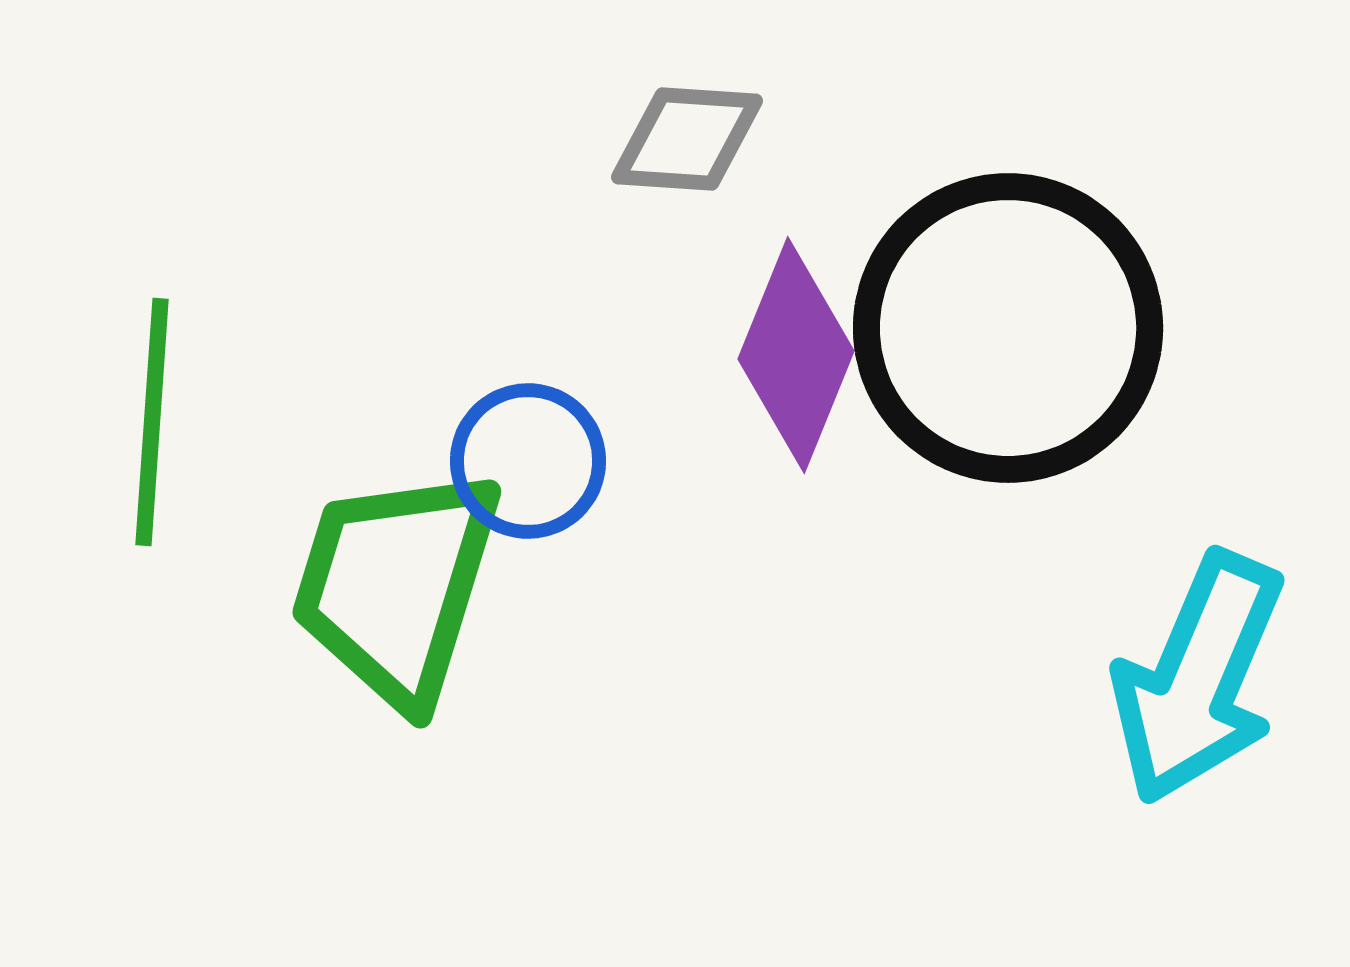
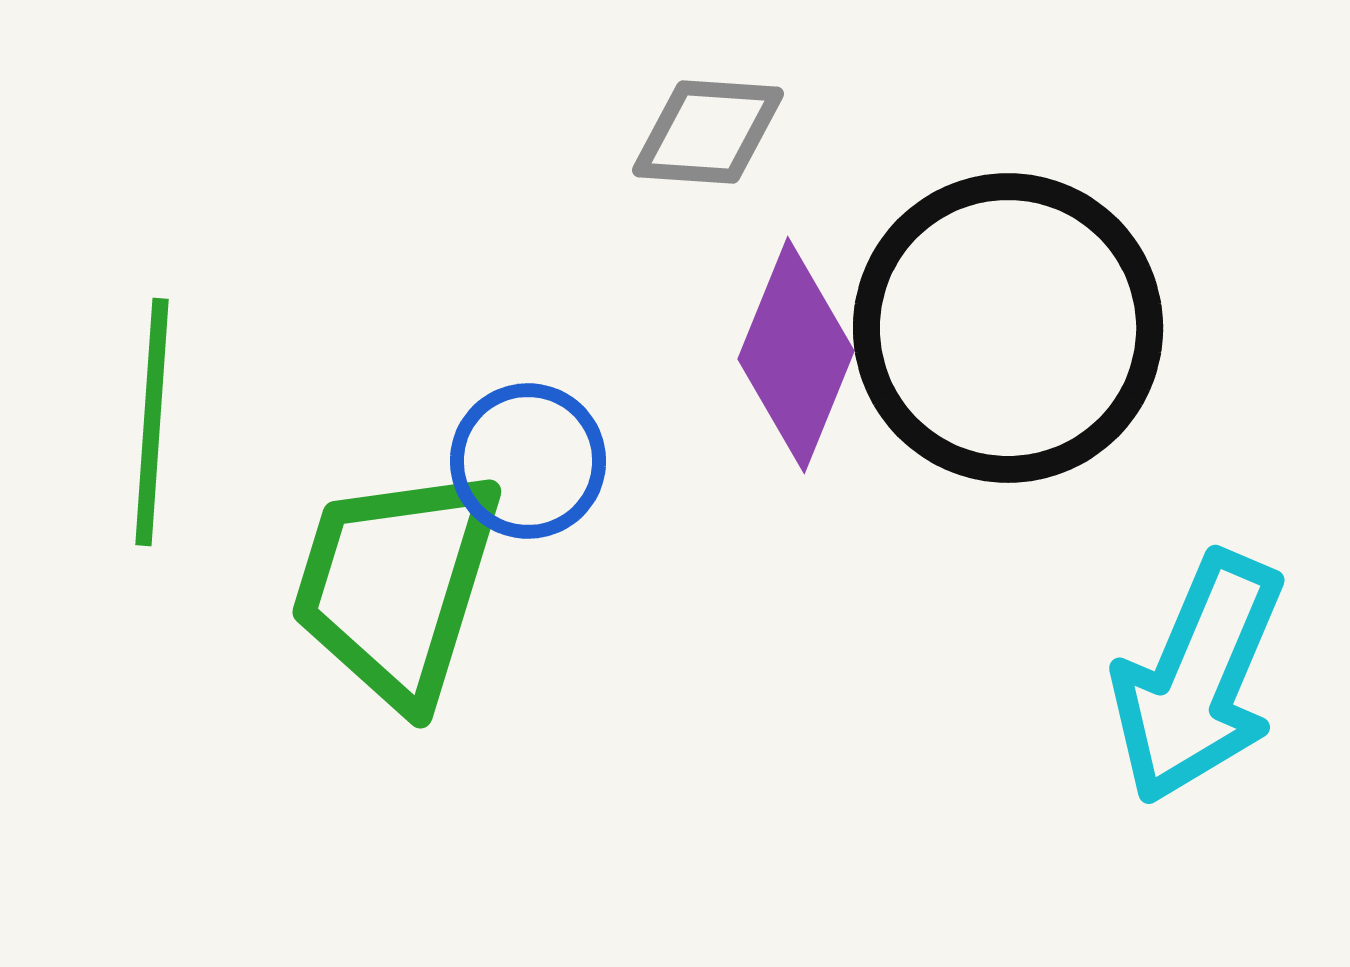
gray diamond: moved 21 px right, 7 px up
